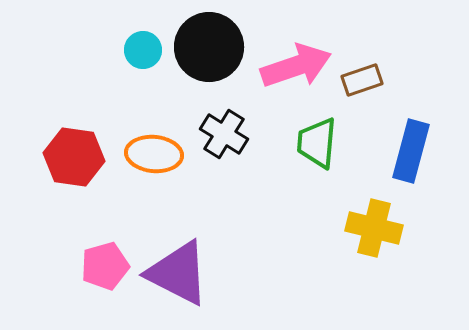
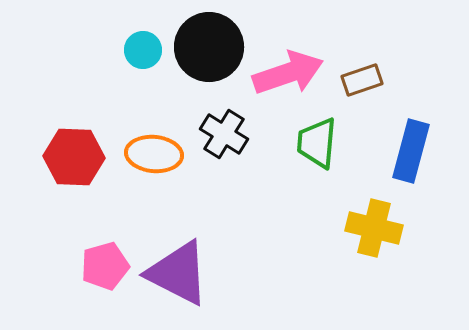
pink arrow: moved 8 px left, 7 px down
red hexagon: rotated 6 degrees counterclockwise
